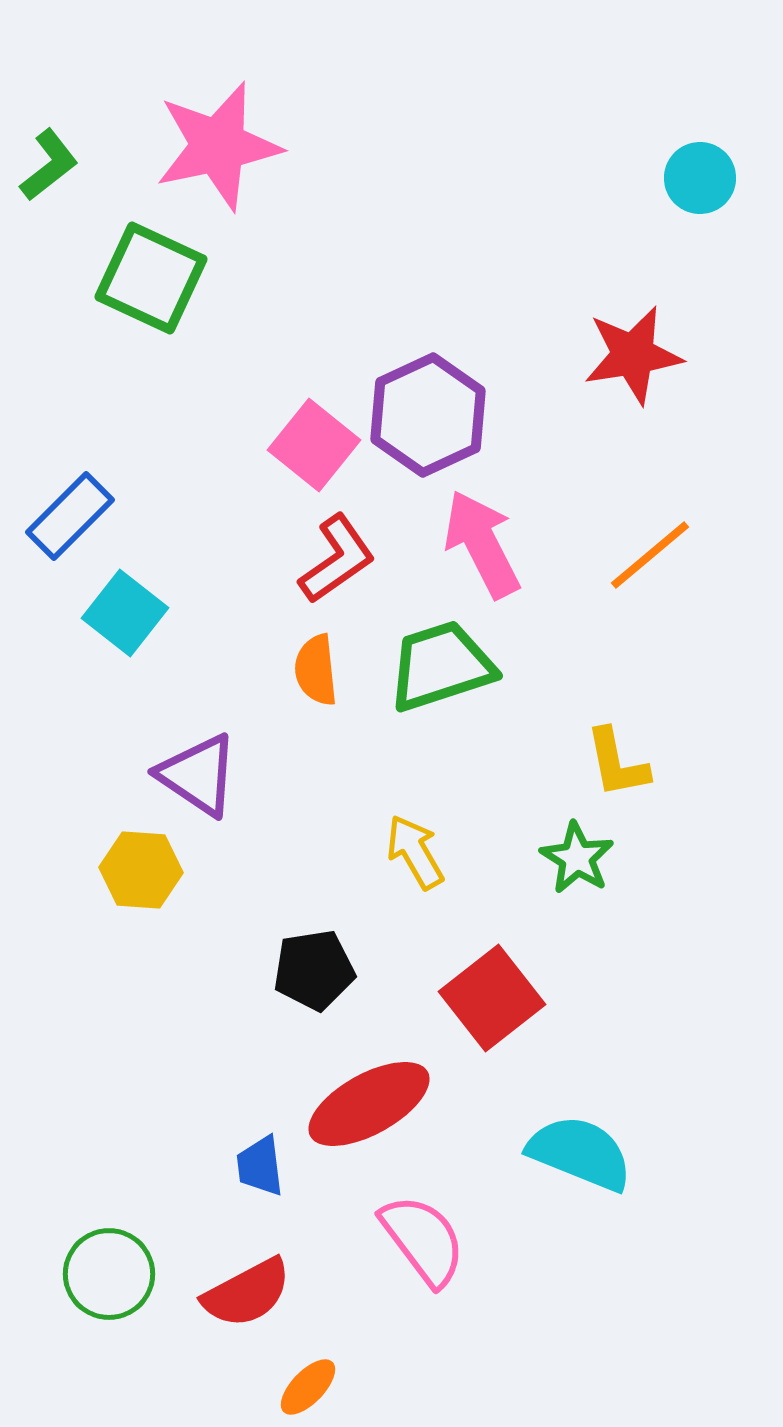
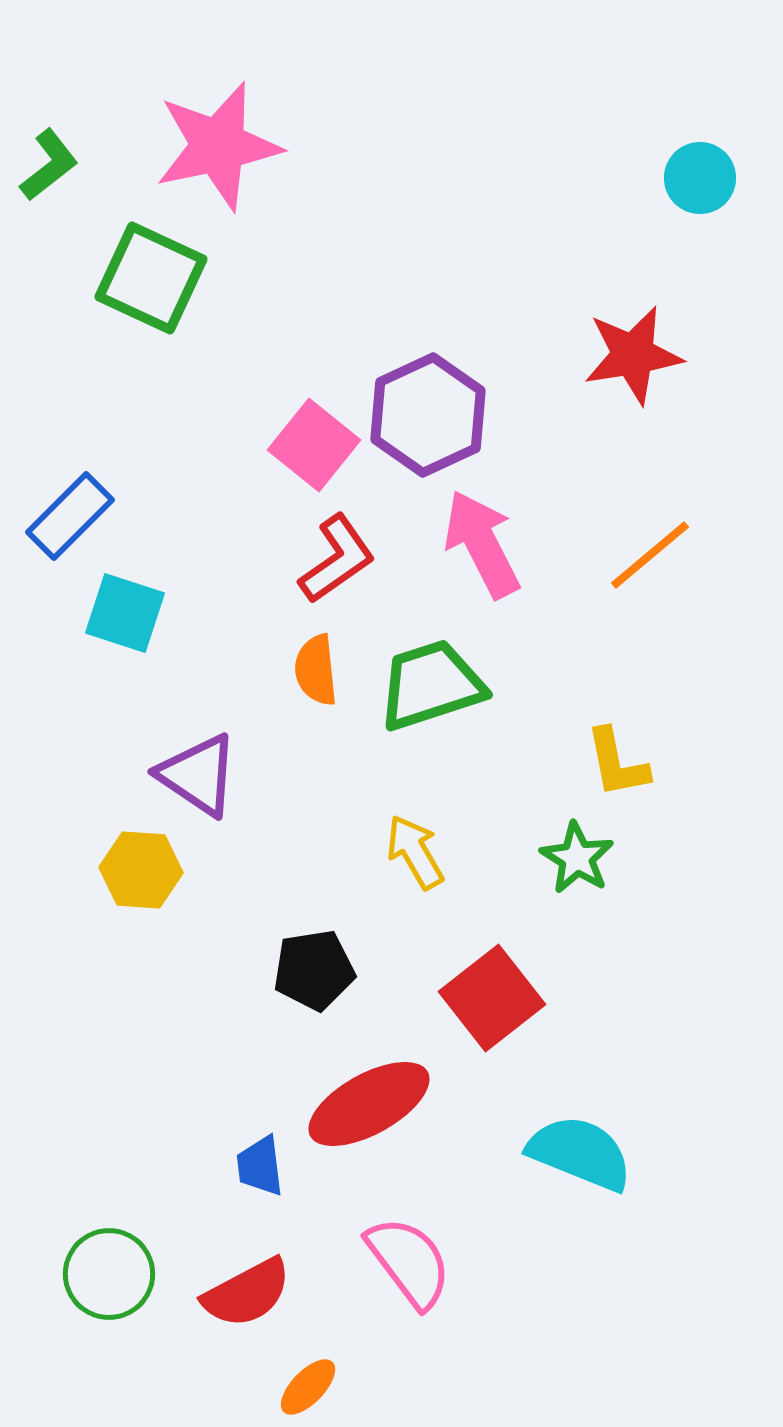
cyan square: rotated 20 degrees counterclockwise
green trapezoid: moved 10 px left, 19 px down
pink semicircle: moved 14 px left, 22 px down
